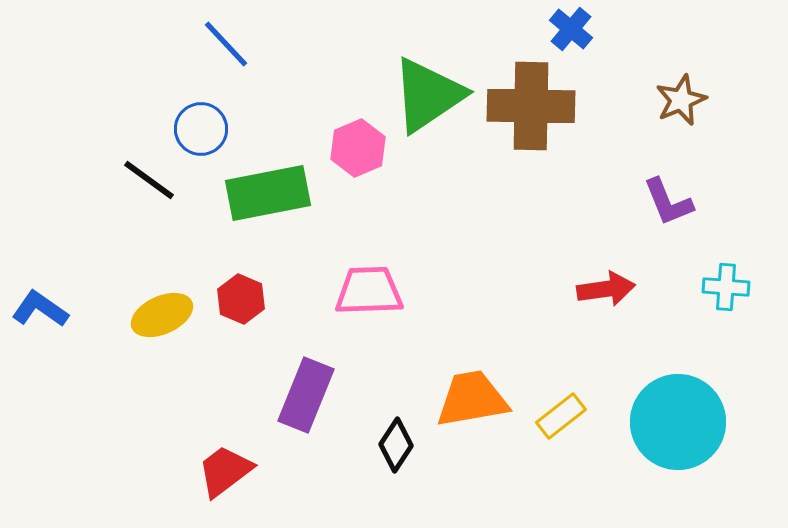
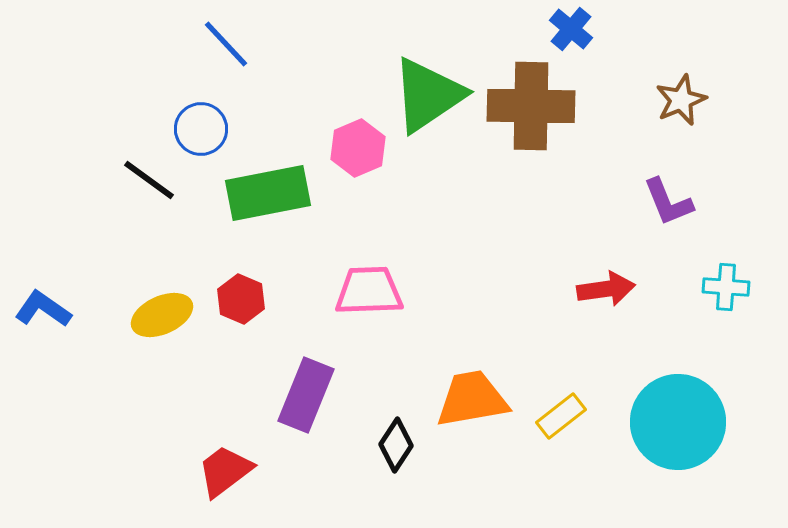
blue L-shape: moved 3 px right
